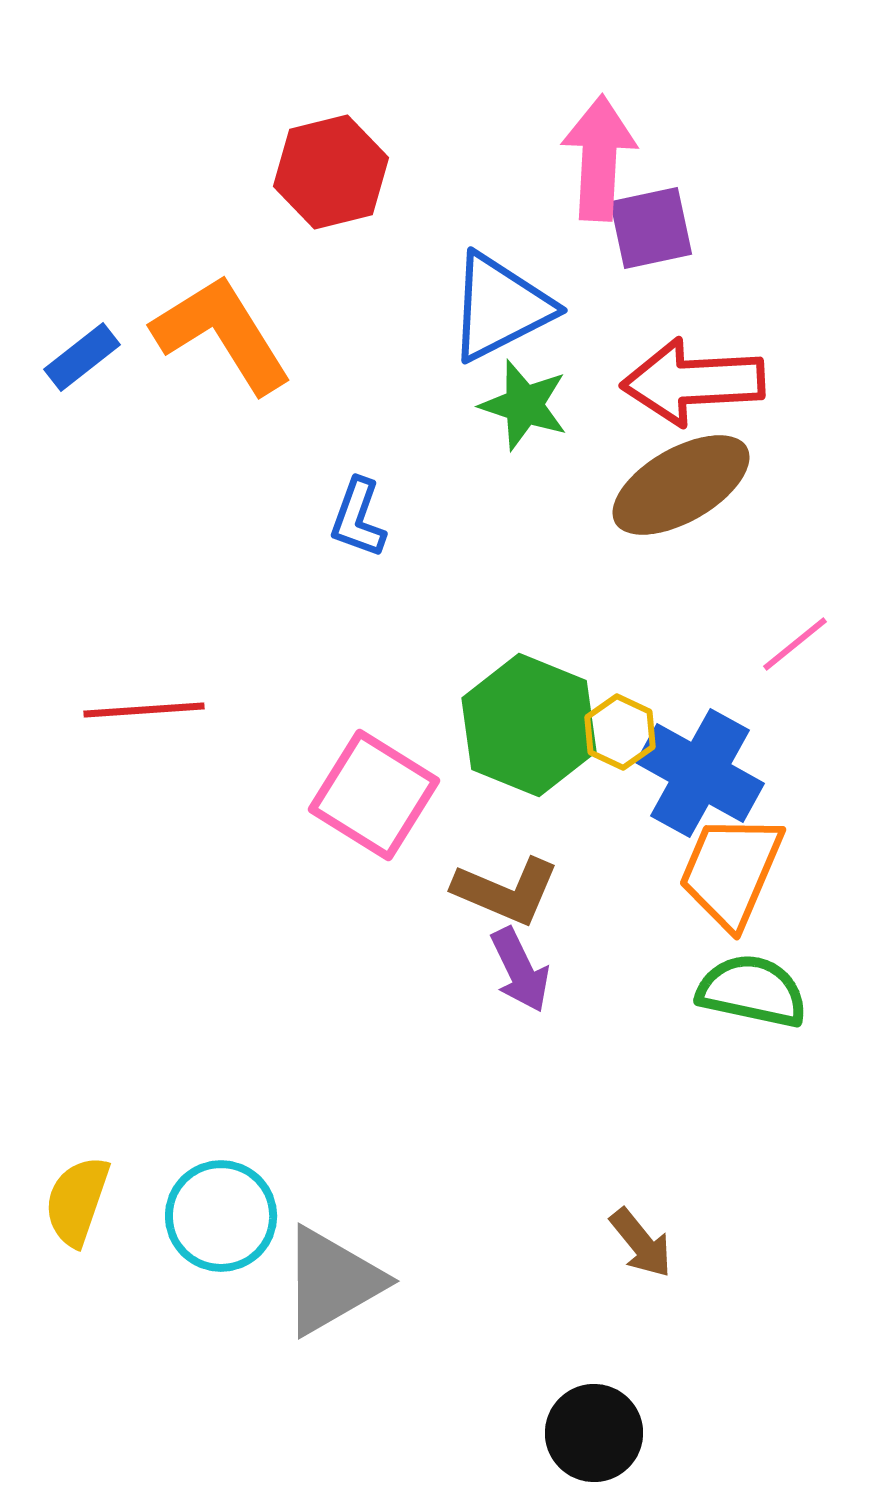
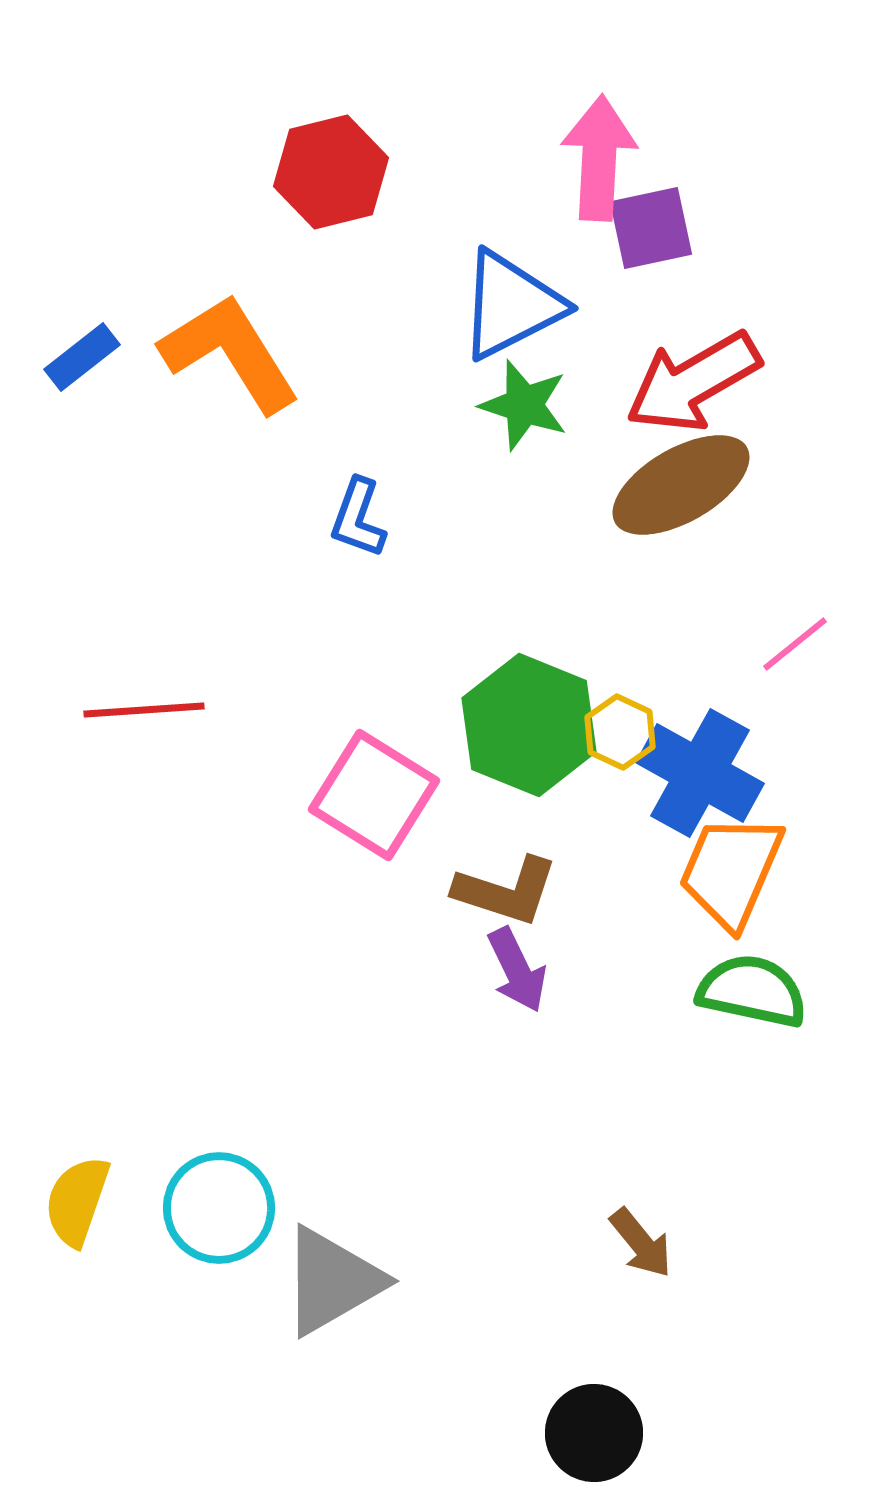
blue triangle: moved 11 px right, 2 px up
orange L-shape: moved 8 px right, 19 px down
red arrow: rotated 27 degrees counterclockwise
brown L-shape: rotated 5 degrees counterclockwise
purple arrow: moved 3 px left
cyan circle: moved 2 px left, 8 px up
